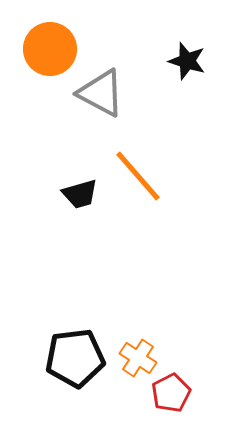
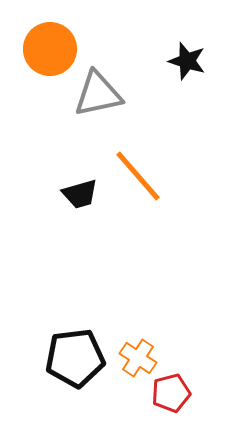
gray triangle: moved 3 px left, 1 px down; rotated 40 degrees counterclockwise
red pentagon: rotated 12 degrees clockwise
